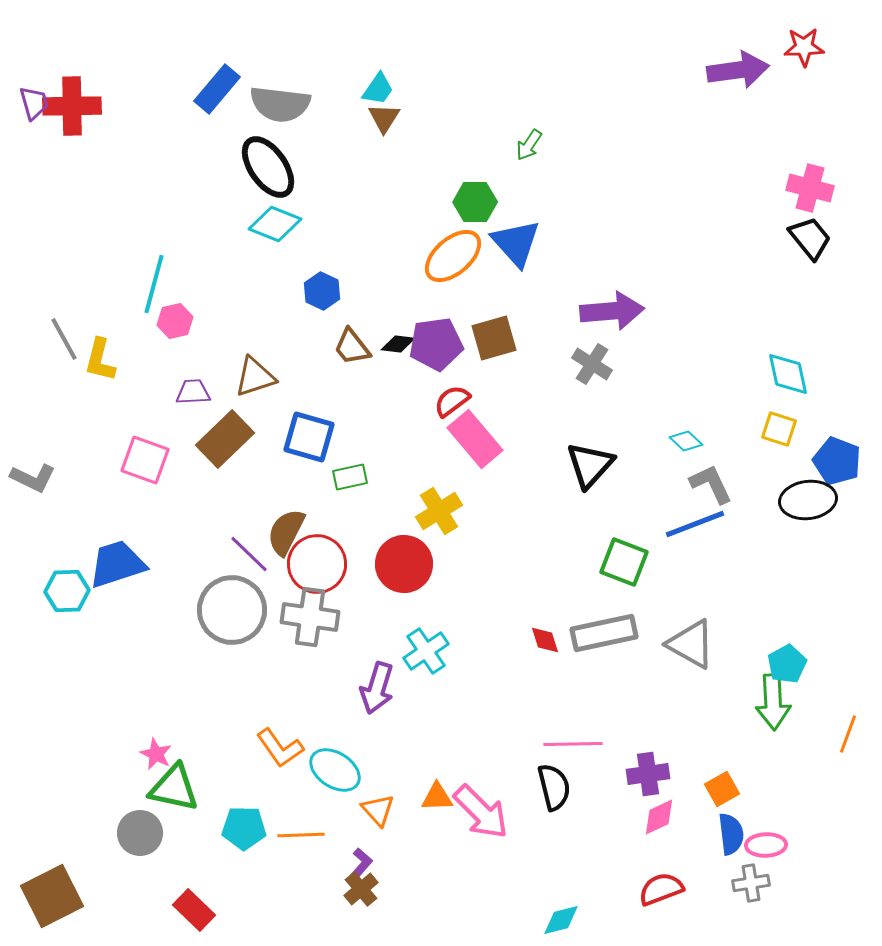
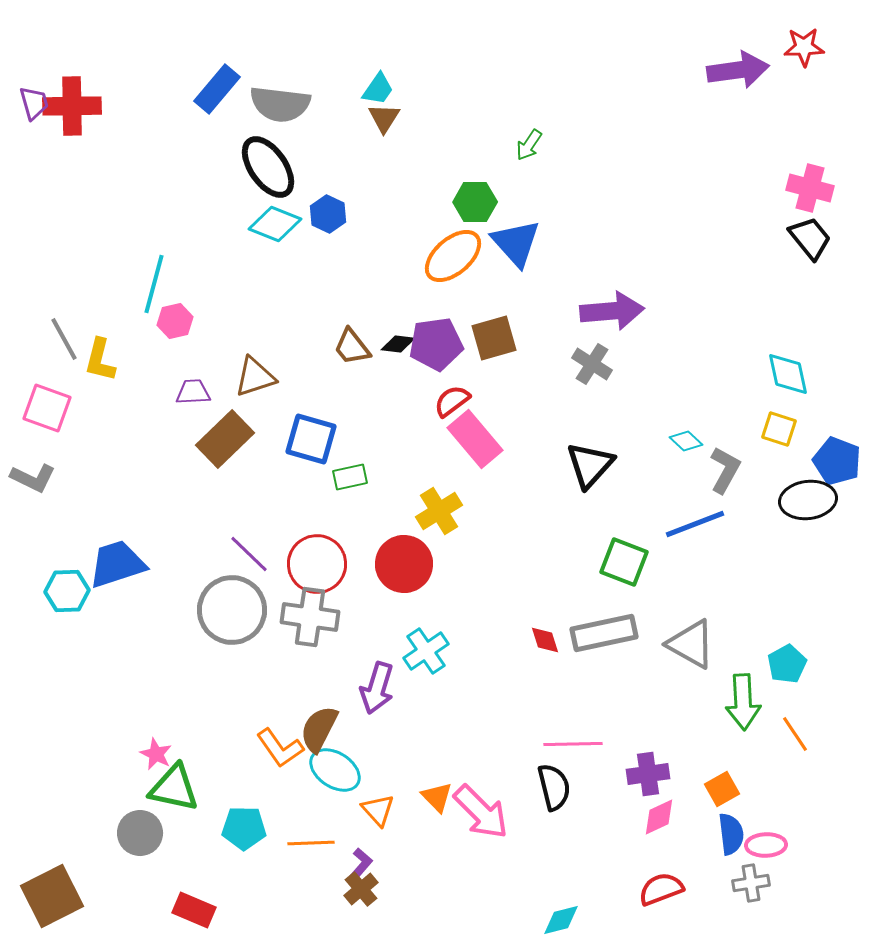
blue hexagon at (322, 291): moved 6 px right, 77 px up
blue square at (309, 437): moved 2 px right, 2 px down
pink square at (145, 460): moved 98 px left, 52 px up
gray L-shape at (711, 484): moved 14 px right, 14 px up; rotated 54 degrees clockwise
brown semicircle at (286, 532): moved 33 px right, 197 px down
green arrow at (773, 702): moved 30 px left
orange line at (848, 734): moved 53 px left; rotated 54 degrees counterclockwise
orange triangle at (437, 797): rotated 48 degrees clockwise
orange line at (301, 835): moved 10 px right, 8 px down
red rectangle at (194, 910): rotated 21 degrees counterclockwise
